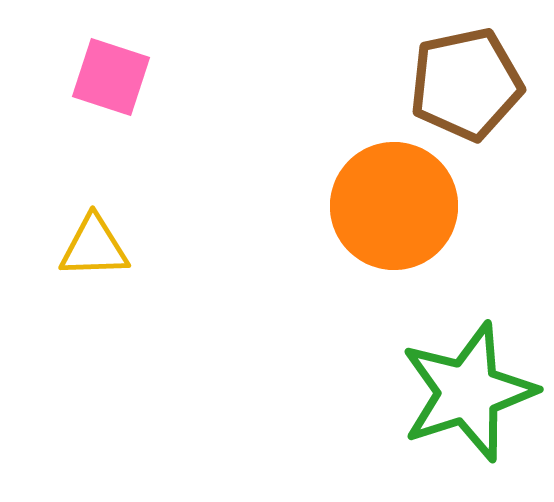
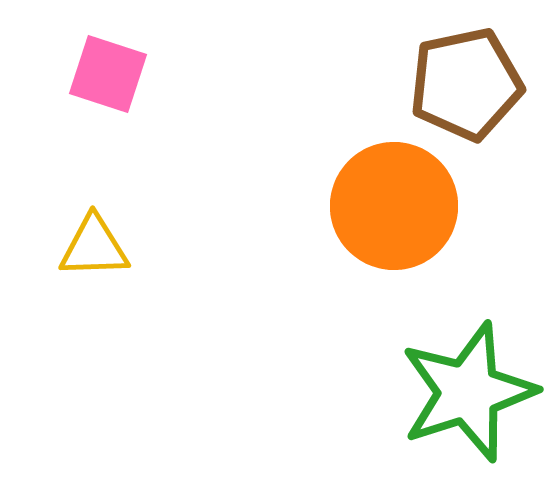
pink square: moved 3 px left, 3 px up
